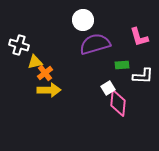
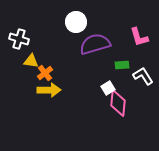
white circle: moved 7 px left, 2 px down
white cross: moved 6 px up
yellow triangle: moved 4 px left, 1 px up; rotated 21 degrees clockwise
white L-shape: rotated 125 degrees counterclockwise
